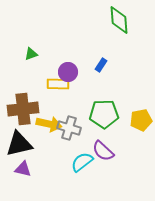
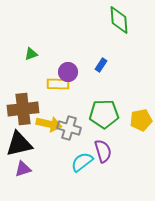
purple semicircle: rotated 150 degrees counterclockwise
purple triangle: rotated 30 degrees counterclockwise
